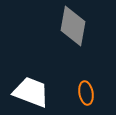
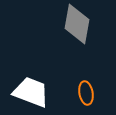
gray diamond: moved 4 px right, 2 px up
